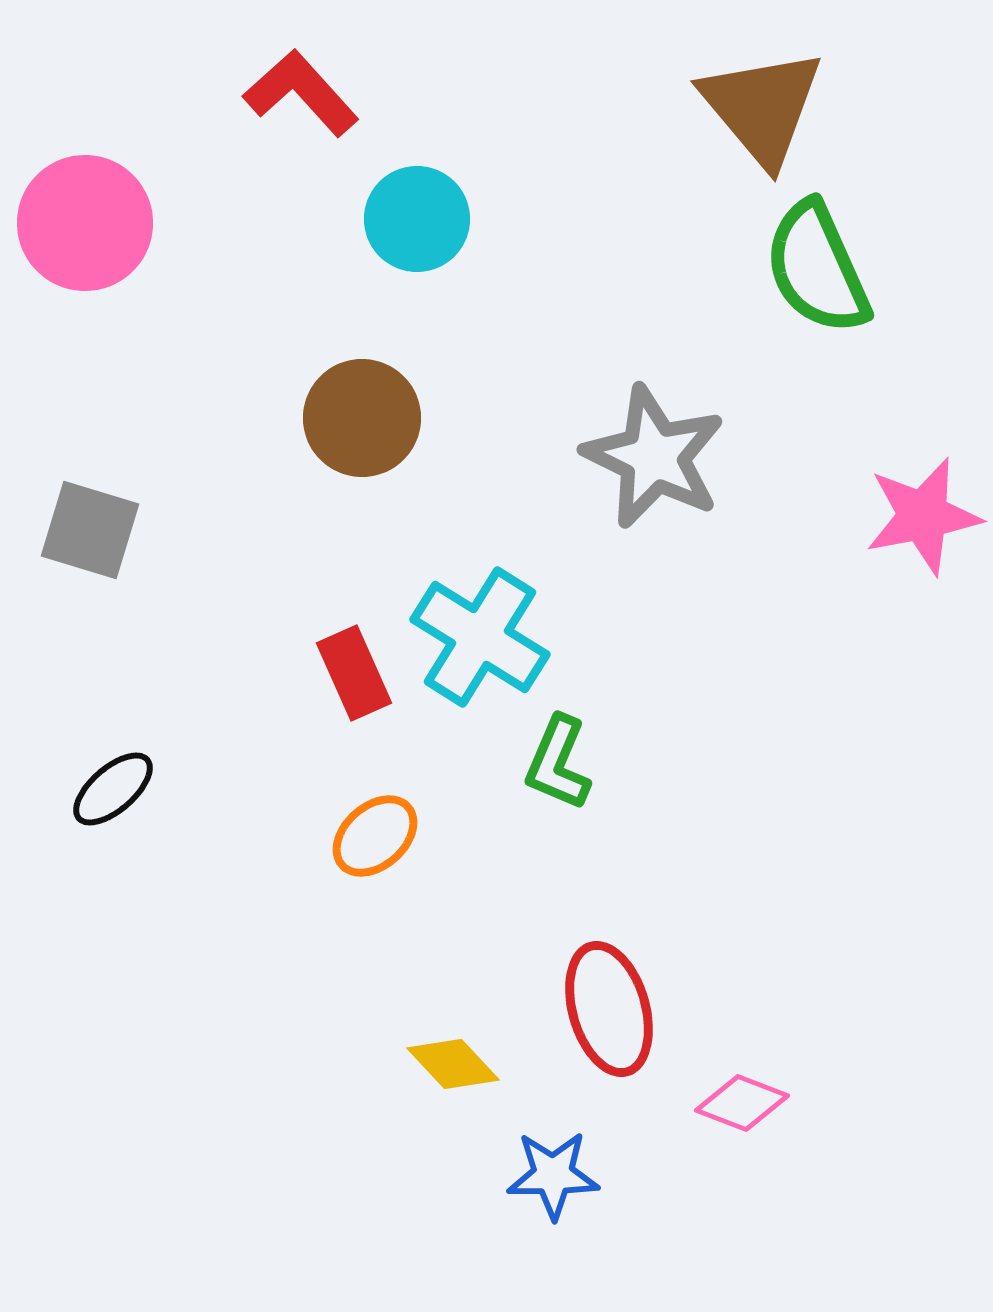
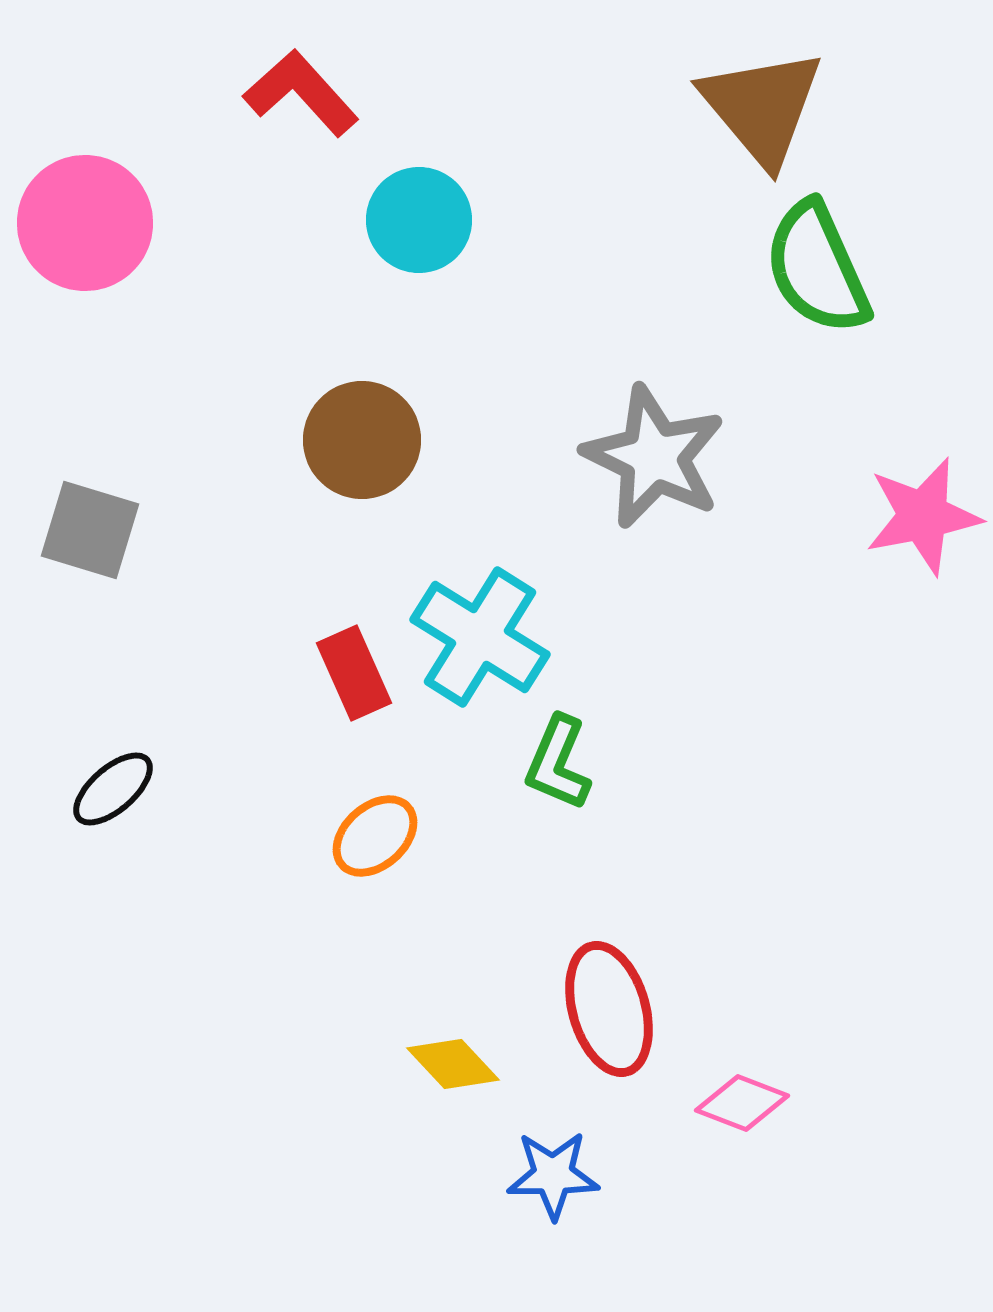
cyan circle: moved 2 px right, 1 px down
brown circle: moved 22 px down
